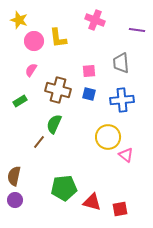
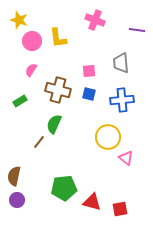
pink circle: moved 2 px left
pink triangle: moved 3 px down
purple circle: moved 2 px right
